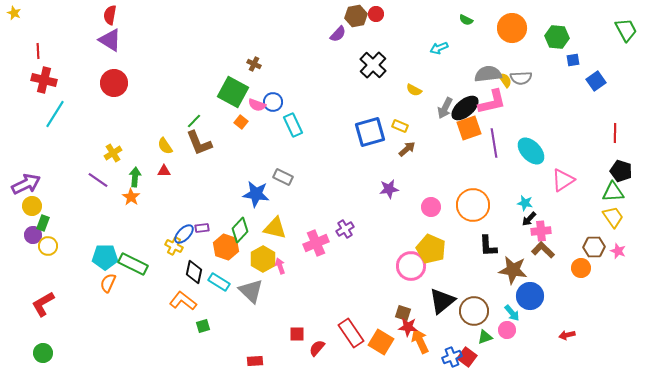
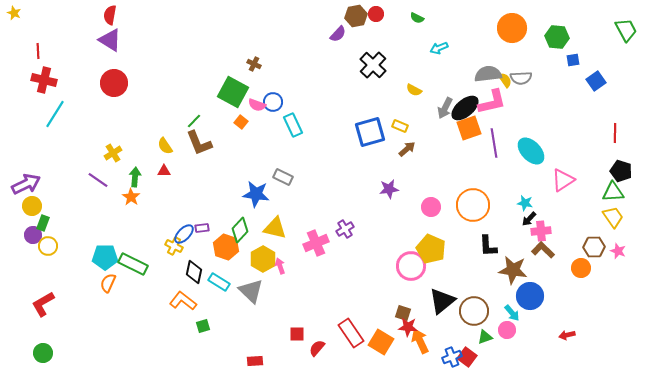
green semicircle at (466, 20): moved 49 px left, 2 px up
